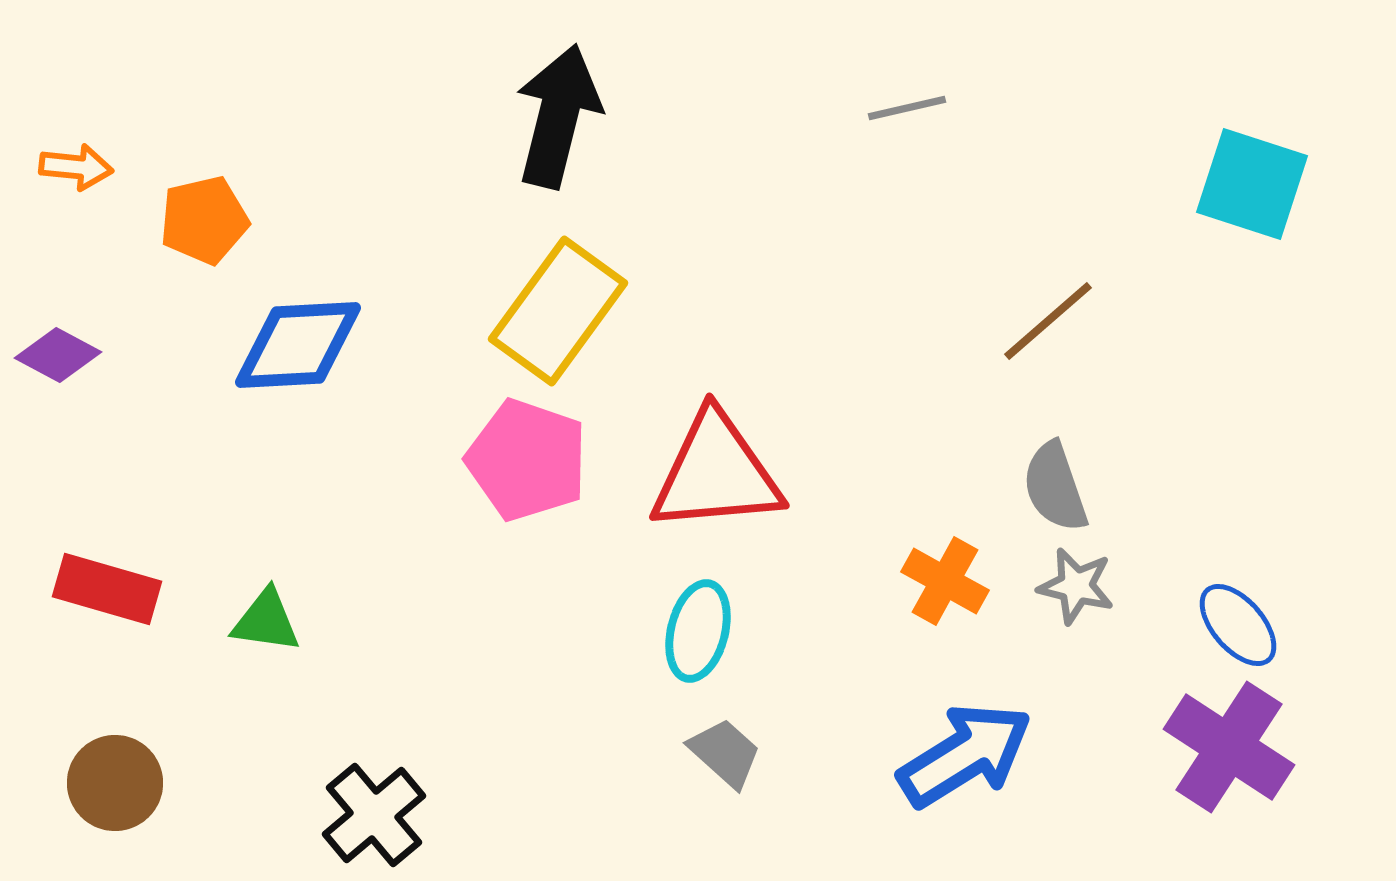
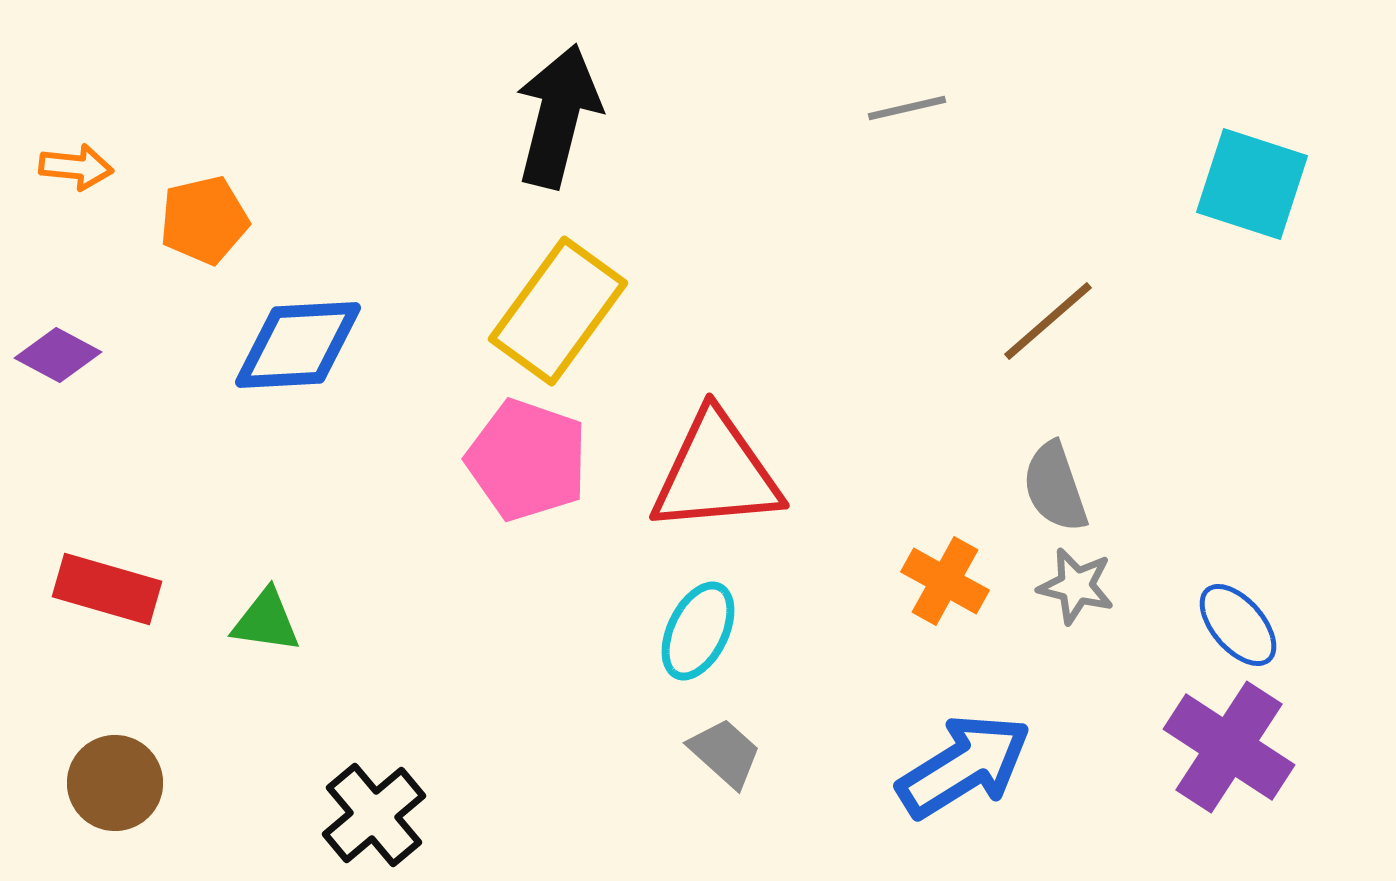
cyan ellipse: rotated 12 degrees clockwise
blue arrow: moved 1 px left, 11 px down
